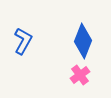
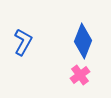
blue L-shape: moved 1 px down
